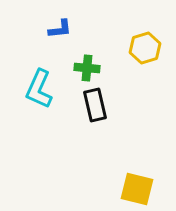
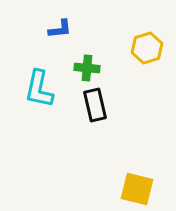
yellow hexagon: moved 2 px right
cyan L-shape: rotated 12 degrees counterclockwise
